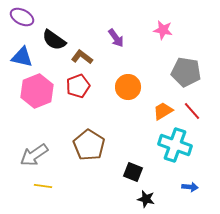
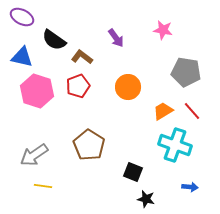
pink hexagon: rotated 20 degrees counterclockwise
